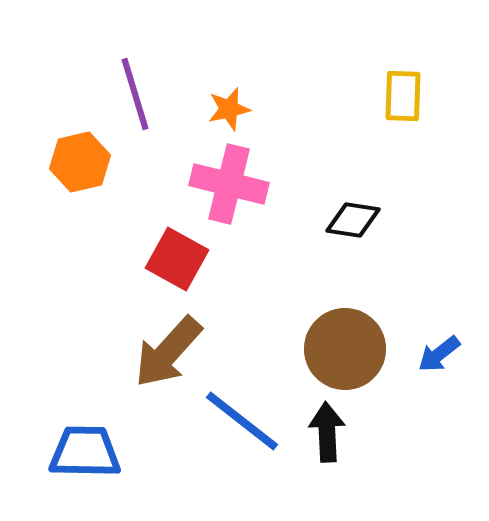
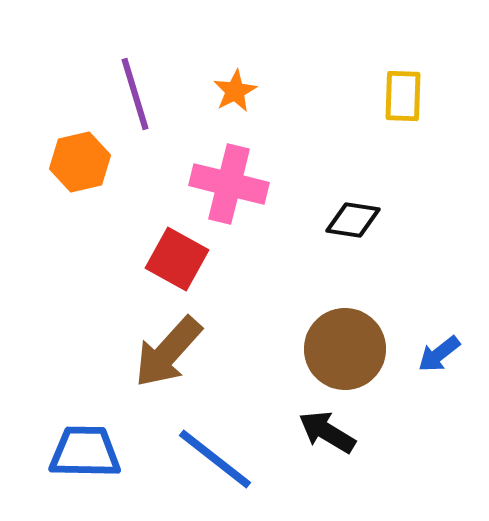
orange star: moved 6 px right, 18 px up; rotated 15 degrees counterclockwise
blue line: moved 27 px left, 38 px down
black arrow: rotated 56 degrees counterclockwise
